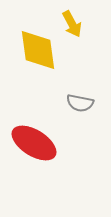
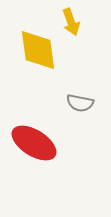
yellow arrow: moved 1 px left, 2 px up; rotated 8 degrees clockwise
